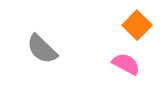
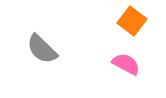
orange square: moved 5 px left, 4 px up; rotated 8 degrees counterclockwise
